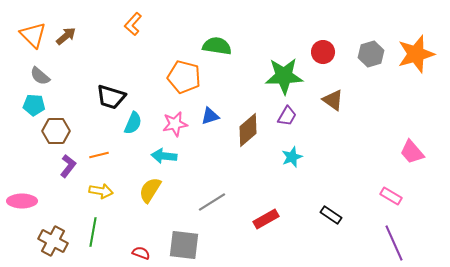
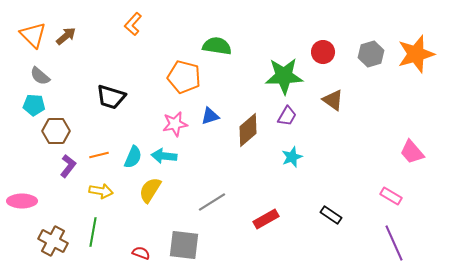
cyan semicircle: moved 34 px down
